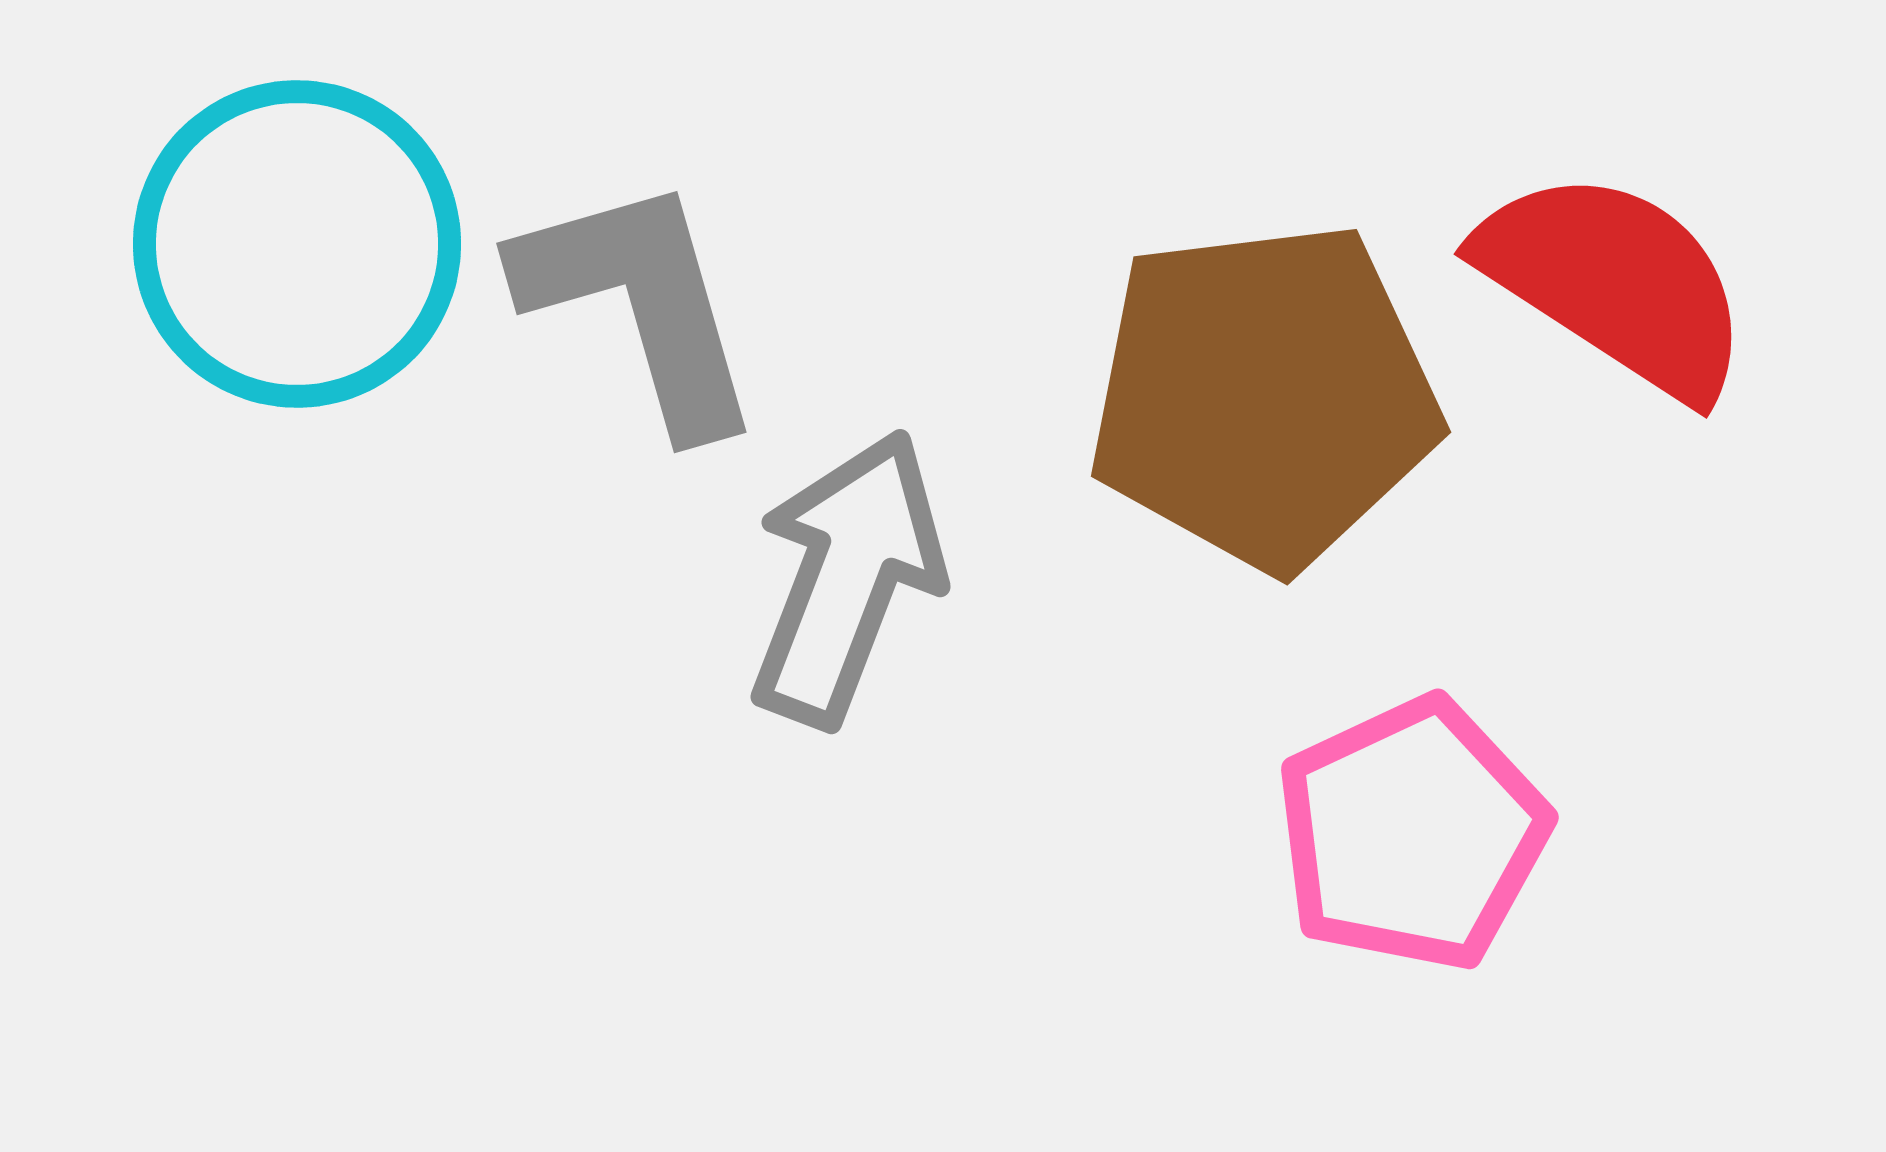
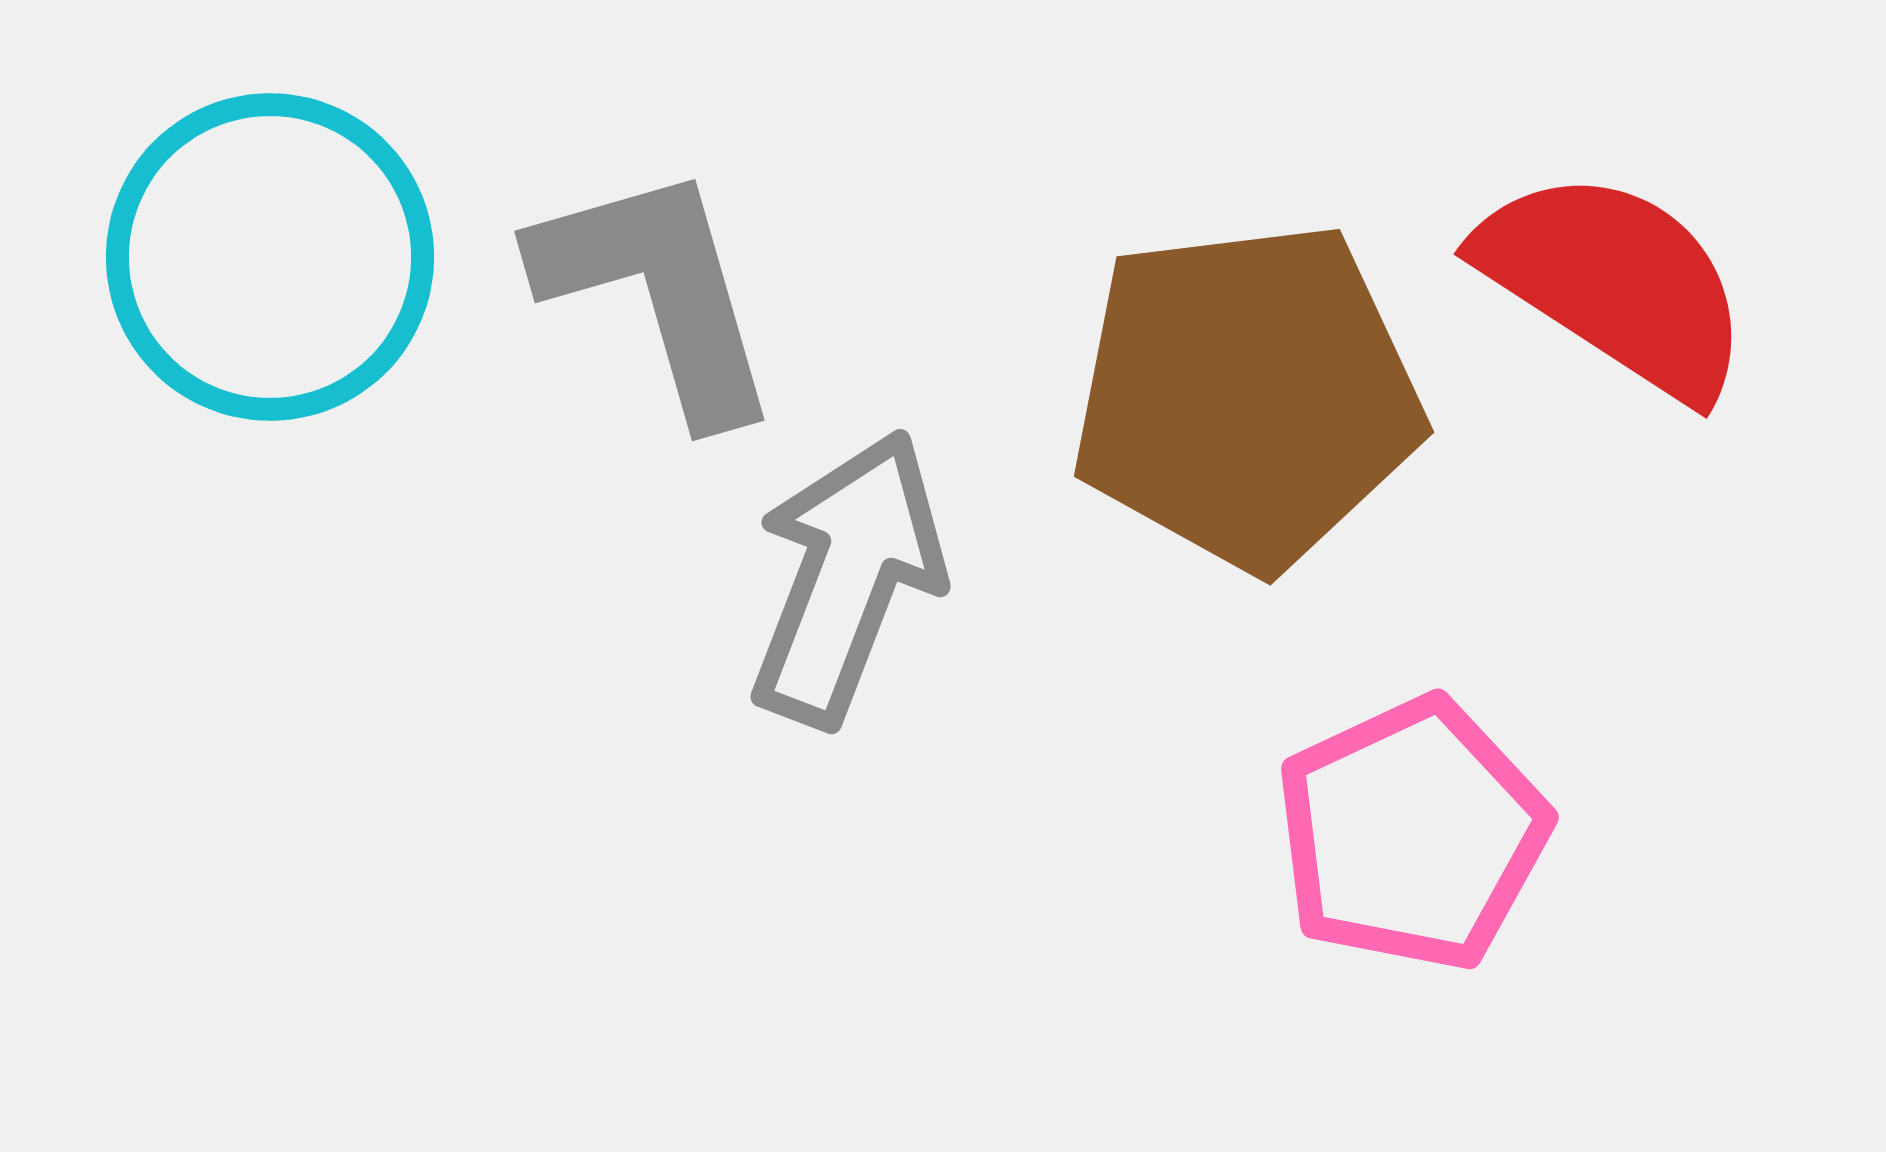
cyan circle: moved 27 px left, 13 px down
gray L-shape: moved 18 px right, 12 px up
brown pentagon: moved 17 px left
